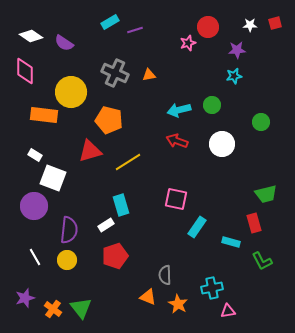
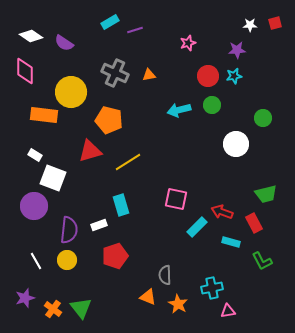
red circle at (208, 27): moved 49 px down
green circle at (261, 122): moved 2 px right, 4 px up
red arrow at (177, 141): moved 45 px right, 71 px down
white circle at (222, 144): moved 14 px right
red rectangle at (254, 223): rotated 12 degrees counterclockwise
white rectangle at (106, 225): moved 7 px left; rotated 14 degrees clockwise
cyan rectangle at (197, 227): rotated 10 degrees clockwise
white line at (35, 257): moved 1 px right, 4 px down
